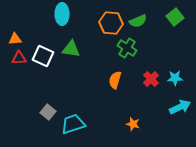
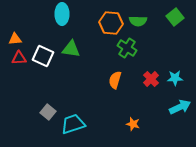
green semicircle: rotated 24 degrees clockwise
